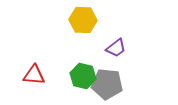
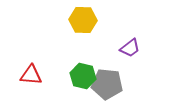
purple trapezoid: moved 14 px right
red triangle: moved 3 px left
